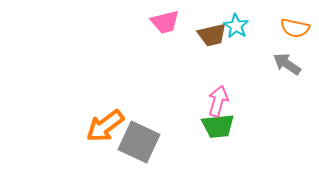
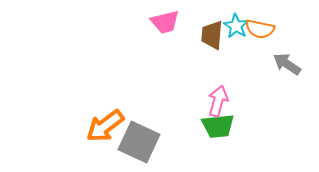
orange semicircle: moved 35 px left, 1 px down
brown trapezoid: rotated 108 degrees clockwise
